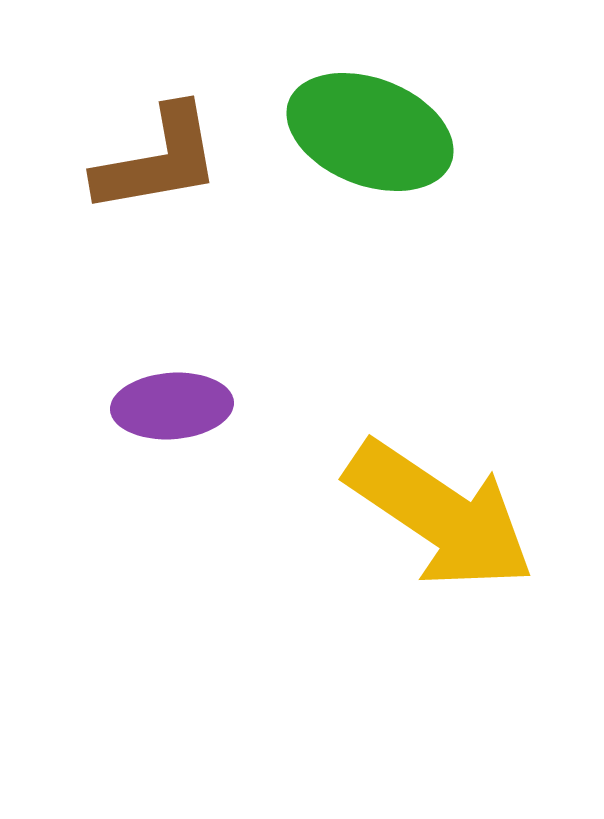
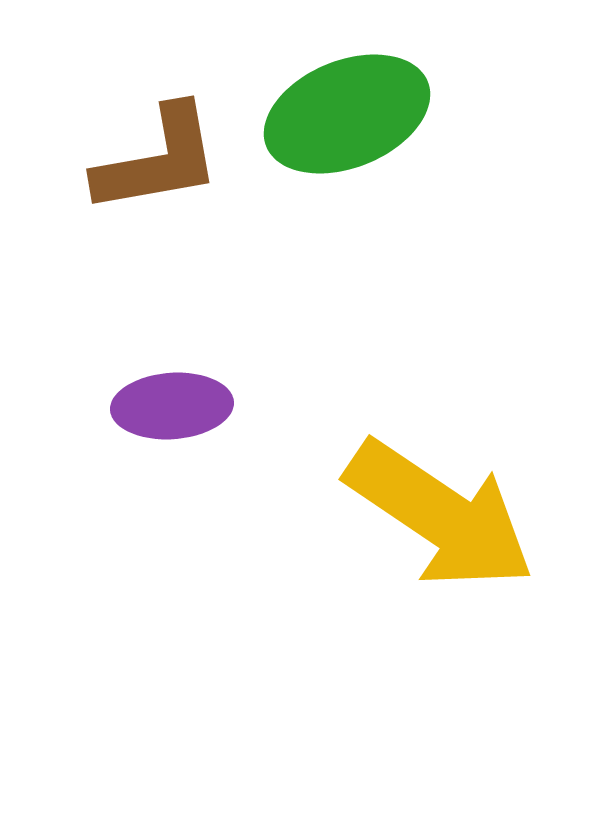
green ellipse: moved 23 px left, 18 px up; rotated 43 degrees counterclockwise
